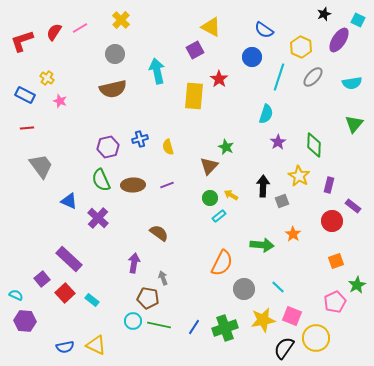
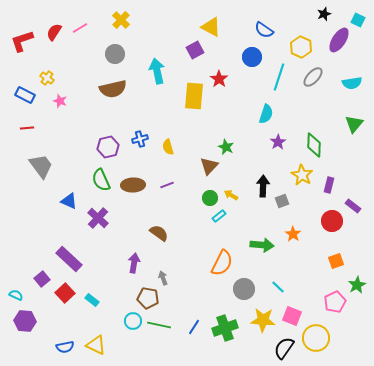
yellow star at (299, 176): moved 3 px right, 1 px up
yellow star at (263, 320): rotated 15 degrees clockwise
